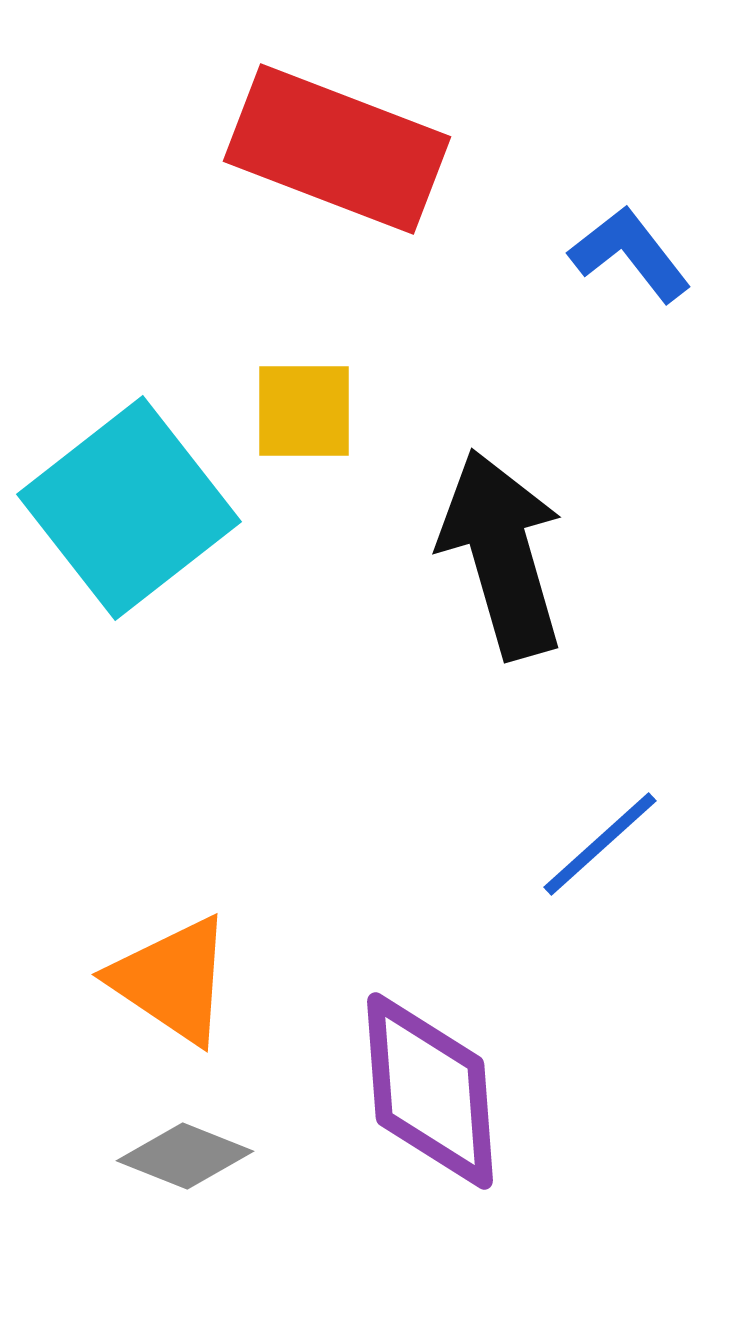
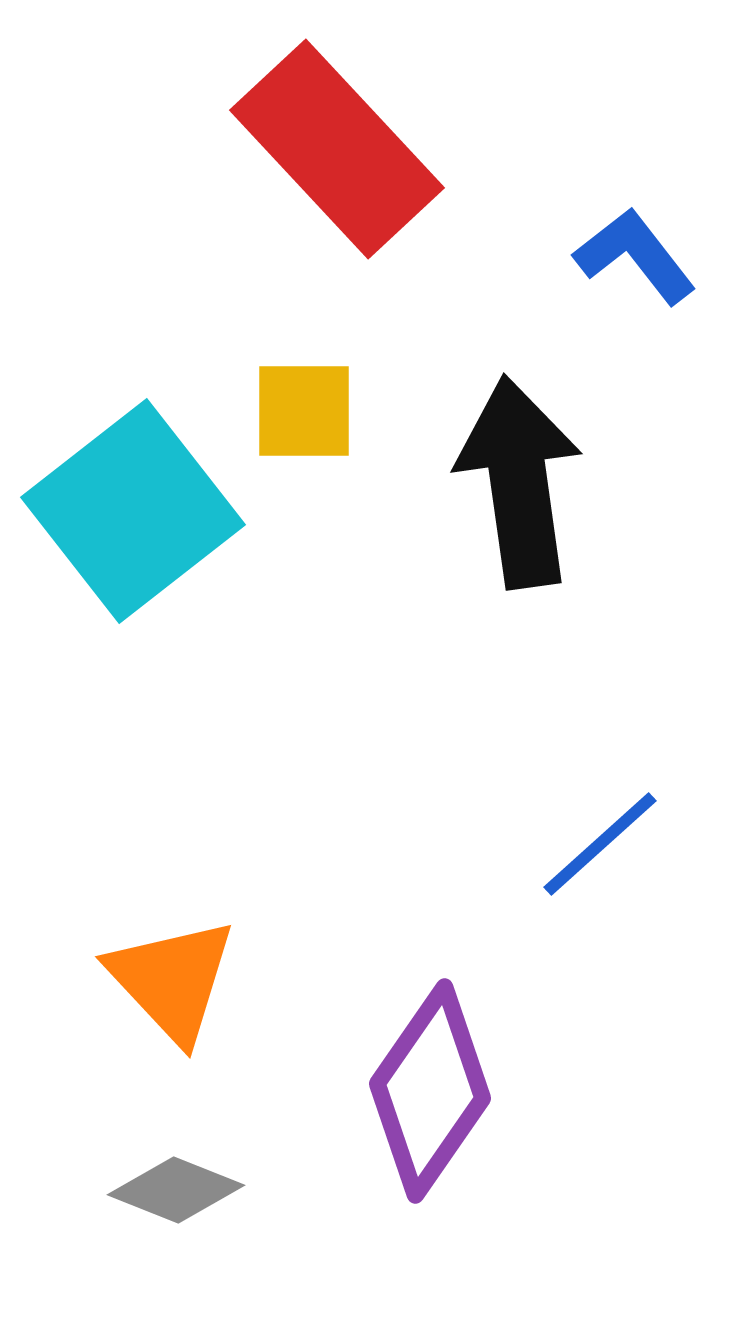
red rectangle: rotated 26 degrees clockwise
blue L-shape: moved 5 px right, 2 px down
cyan square: moved 4 px right, 3 px down
black arrow: moved 17 px right, 72 px up; rotated 8 degrees clockwise
orange triangle: rotated 13 degrees clockwise
purple diamond: rotated 39 degrees clockwise
gray diamond: moved 9 px left, 34 px down
